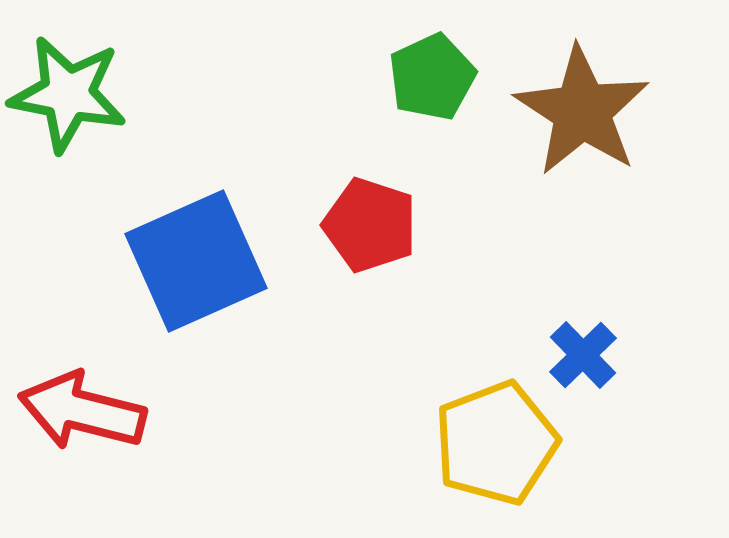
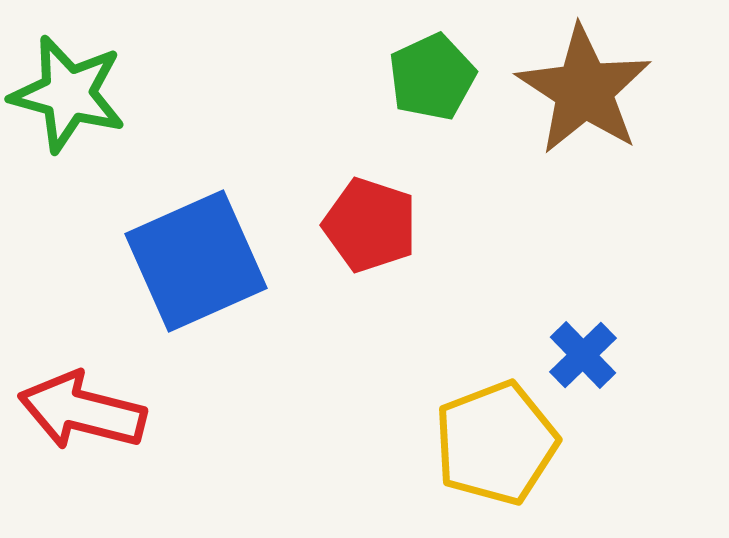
green star: rotated 4 degrees clockwise
brown star: moved 2 px right, 21 px up
